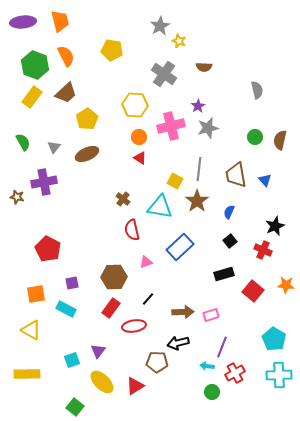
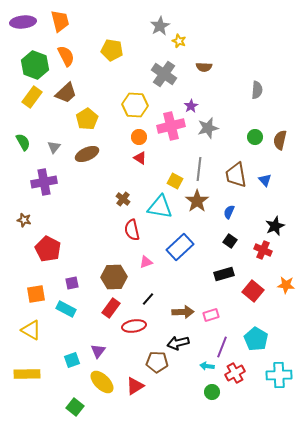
gray semicircle at (257, 90): rotated 18 degrees clockwise
purple star at (198, 106): moved 7 px left
brown star at (17, 197): moved 7 px right, 23 px down
black square at (230, 241): rotated 16 degrees counterclockwise
cyan pentagon at (274, 339): moved 18 px left
